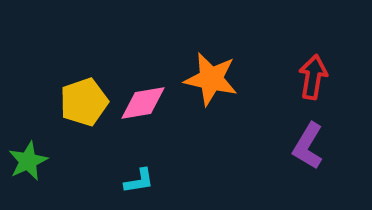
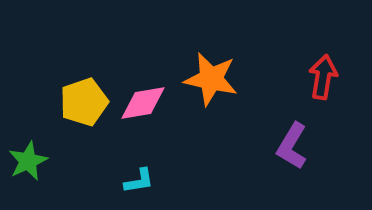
red arrow: moved 10 px right
purple L-shape: moved 16 px left
